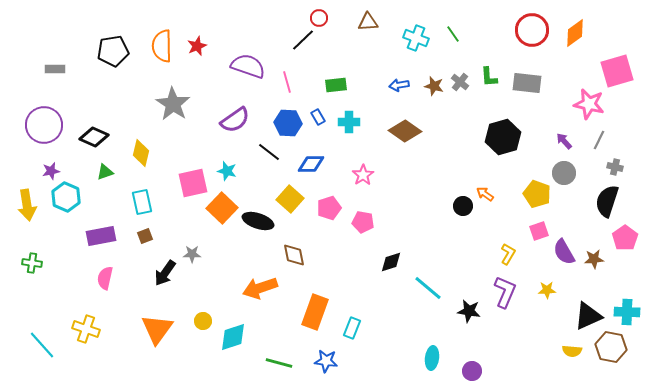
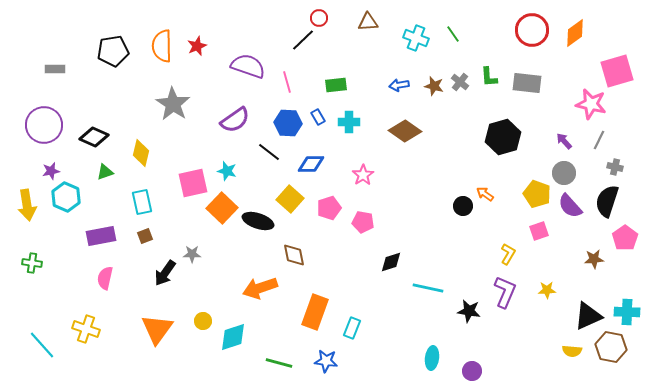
pink star at (589, 104): moved 2 px right
purple semicircle at (564, 252): moved 6 px right, 46 px up; rotated 12 degrees counterclockwise
cyan line at (428, 288): rotated 28 degrees counterclockwise
